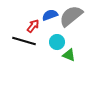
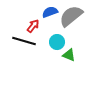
blue semicircle: moved 3 px up
